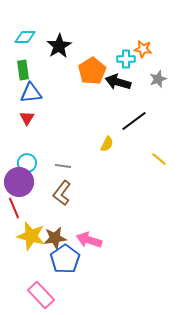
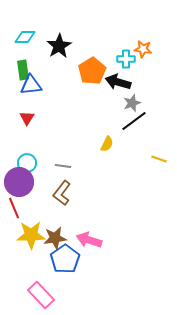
gray star: moved 26 px left, 24 px down
blue triangle: moved 8 px up
yellow line: rotated 21 degrees counterclockwise
yellow star: moved 1 px up; rotated 16 degrees counterclockwise
